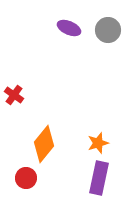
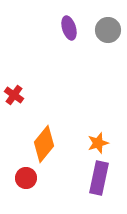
purple ellipse: rotated 50 degrees clockwise
